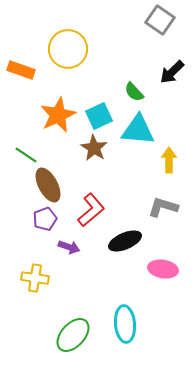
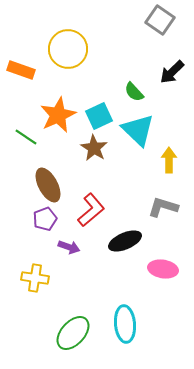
cyan triangle: rotated 39 degrees clockwise
green line: moved 18 px up
green ellipse: moved 2 px up
